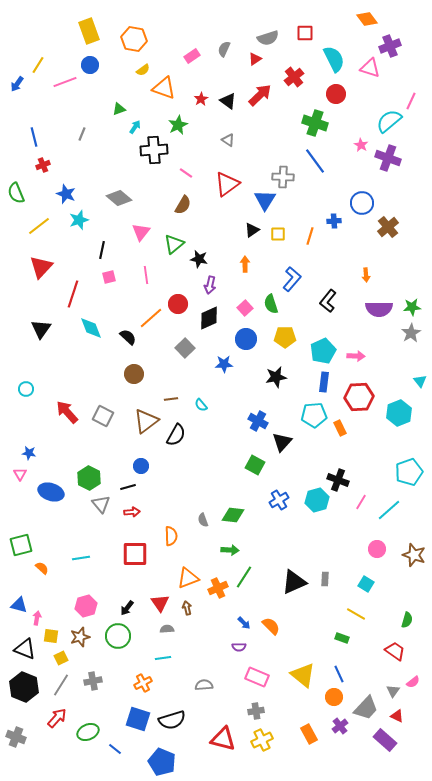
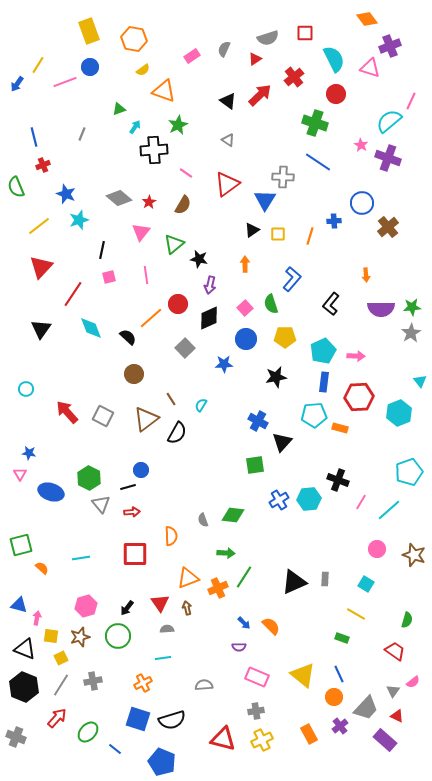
blue circle at (90, 65): moved 2 px down
orange triangle at (164, 88): moved 3 px down
red star at (201, 99): moved 52 px left, 103 px down
blue line at (315, 161): moved 3 px right, 1 px down; rotated 20 degrees counterclockwise
green semicircle at (16, 193): moved 6 px up
red line at (73, 294): rotated 16 degrees clockwise
black L-shape at (328, 301): moved 3 px right, 3 px down
purple semicircle at (379, 309): moved 2 px right
brown line at (171, 399): rotated 64 degrees clockwise
cyan semicircle at (201, 405): rotated 72 degrees clockwise
brown triangle at (146, 421): moved 2 px up
orange rectangle at (340, 428): rotated 49 degrees counterclockwise
black semicircle at (176, 435): moved 1 px right, 2 px up
green square at (255, 465): rotated 36 degrees counterclockwise
blue circle at (141, 466): moved 4 px down
cyan hexagon at (317, 500): moved 8 px left, 1 px up; rotated 10 degrees clockwise
green arrow at (230, 550): moved 4 px left, 3 px down
green ellipse at (88, 732): rotated 25 degrees counterclockwise
